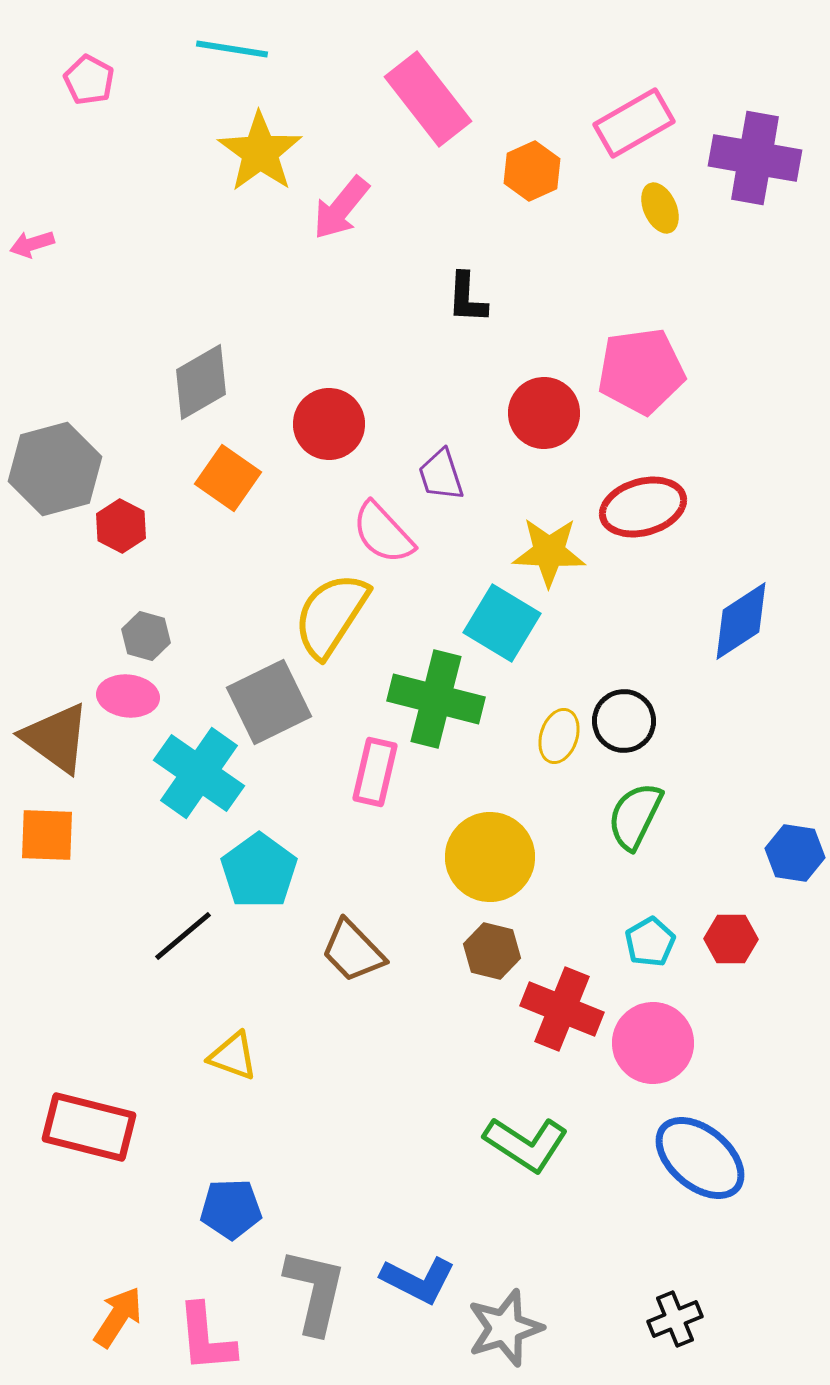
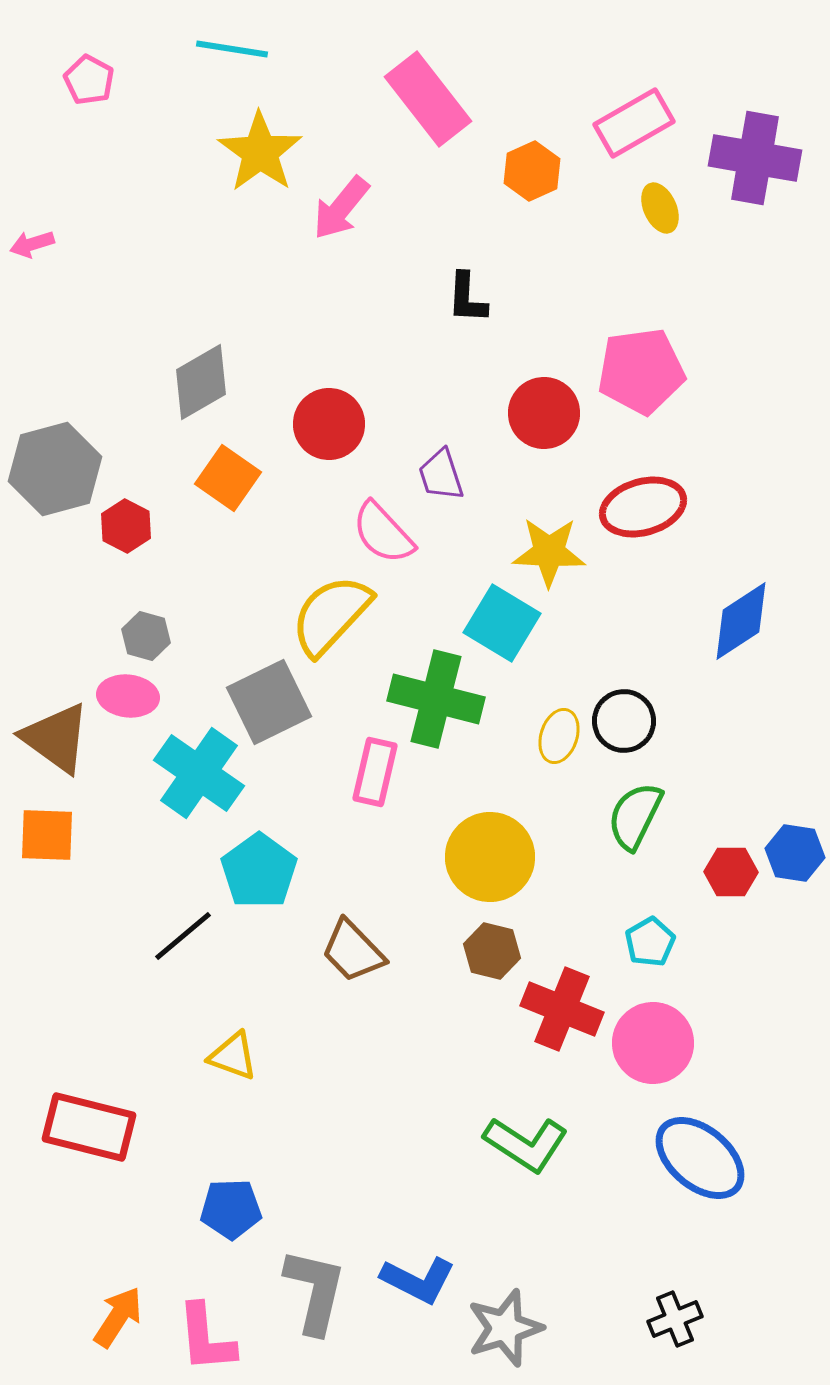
red hexagon at (121, 526): moved 5 px right
yellow semicircle at (331, 615): rotated 10 degrees clockwise
red hexagon at (731, 939): moved 67 px up
